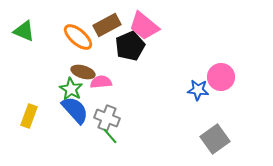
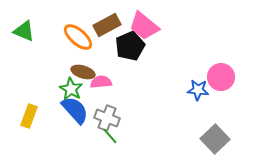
gray square: rotated 8 degrees counterclockwise
